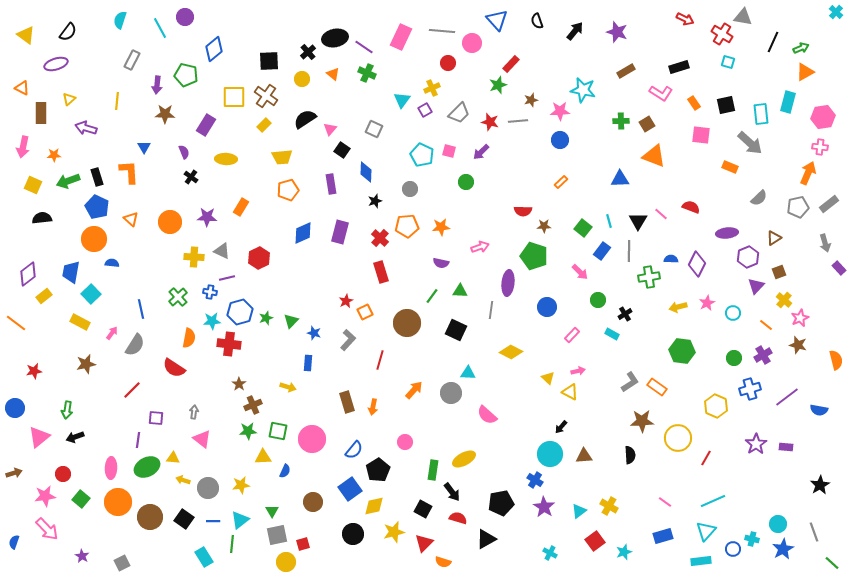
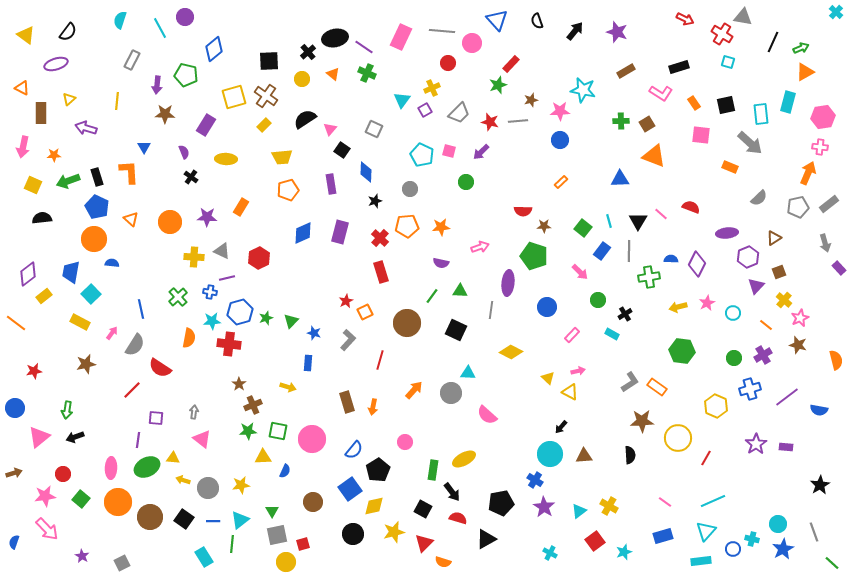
yellow square at (234, 97): rotated 15 degrees counterclockwise
red semicircle at (174, 368): moved 14 px left
